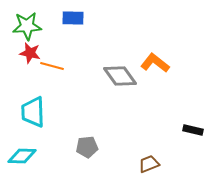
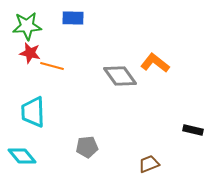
cyan diamond: rotated 48 degrees clockwise
